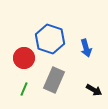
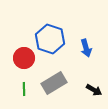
gray rectangle: moved 3 px down; rotated 35 degrees clockwise
green line: rotated 24 degrees counterclockwise
